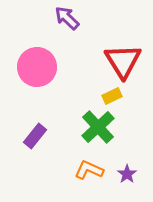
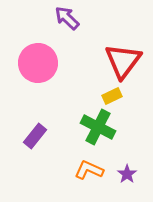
red triangle: rotated 9 degrees clockwise
pink circle: moved 1 px right, 4 px up
green cross: rotated 20 degrees counterclockwise
